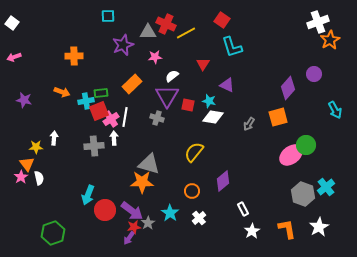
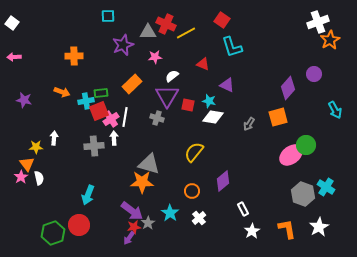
pink arrow at (14, 57): rotated 16 degrees clockwise
red triangle at (203, 64): rotated 40 degrees counterclockwise
cyan cross at (326, 187): rotated 18 degrees counterclockwise
red circle at (105, 210): moved 26 px left, 15 px down
